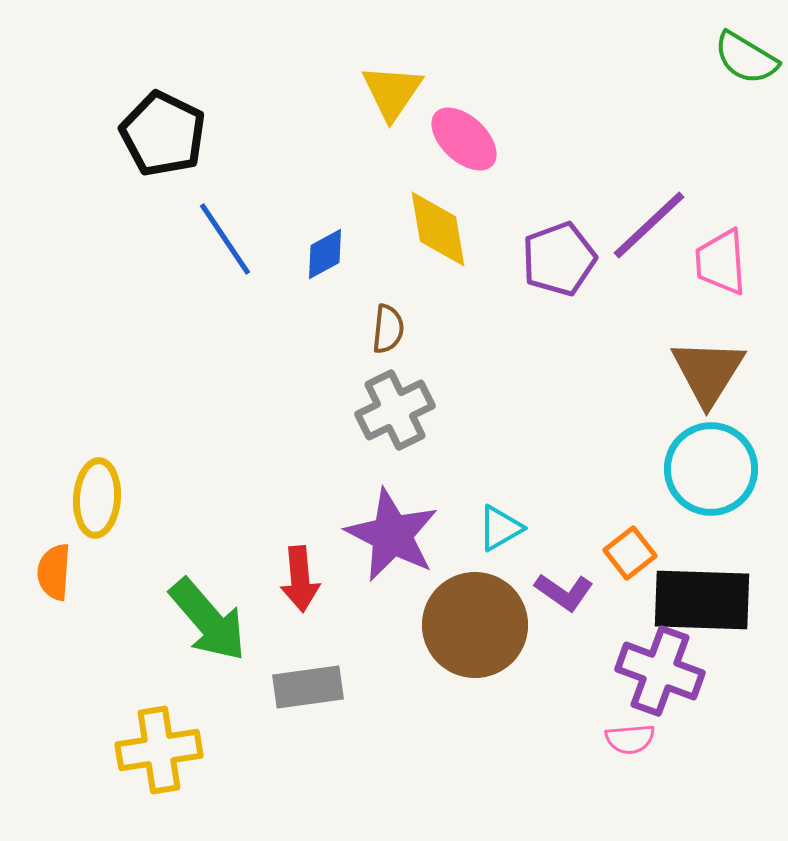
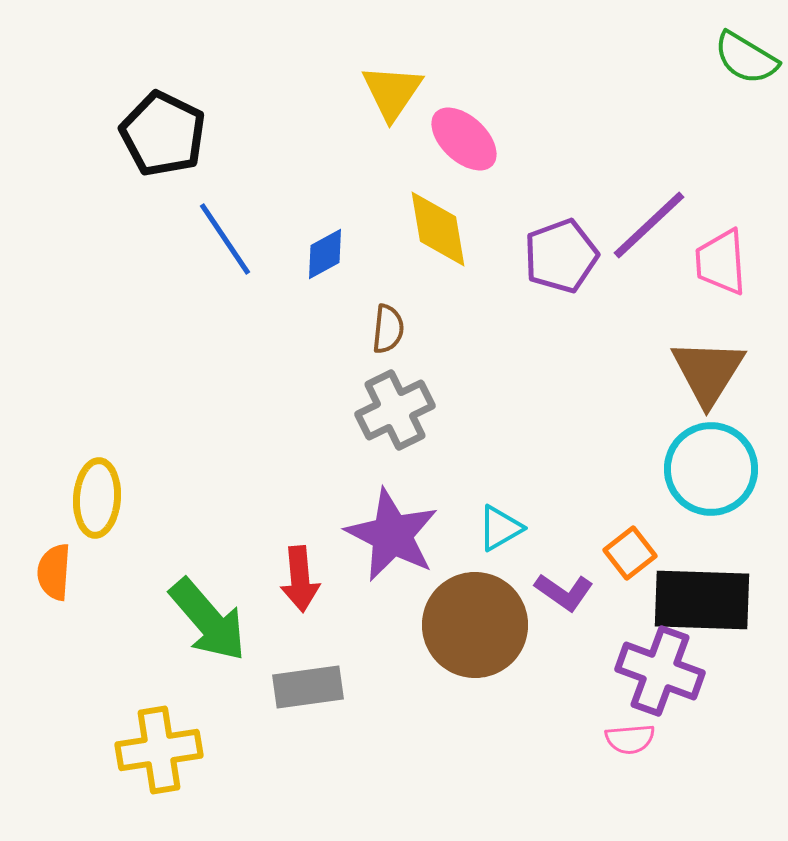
purple pentagon: moved 2 px right, 3 px up
